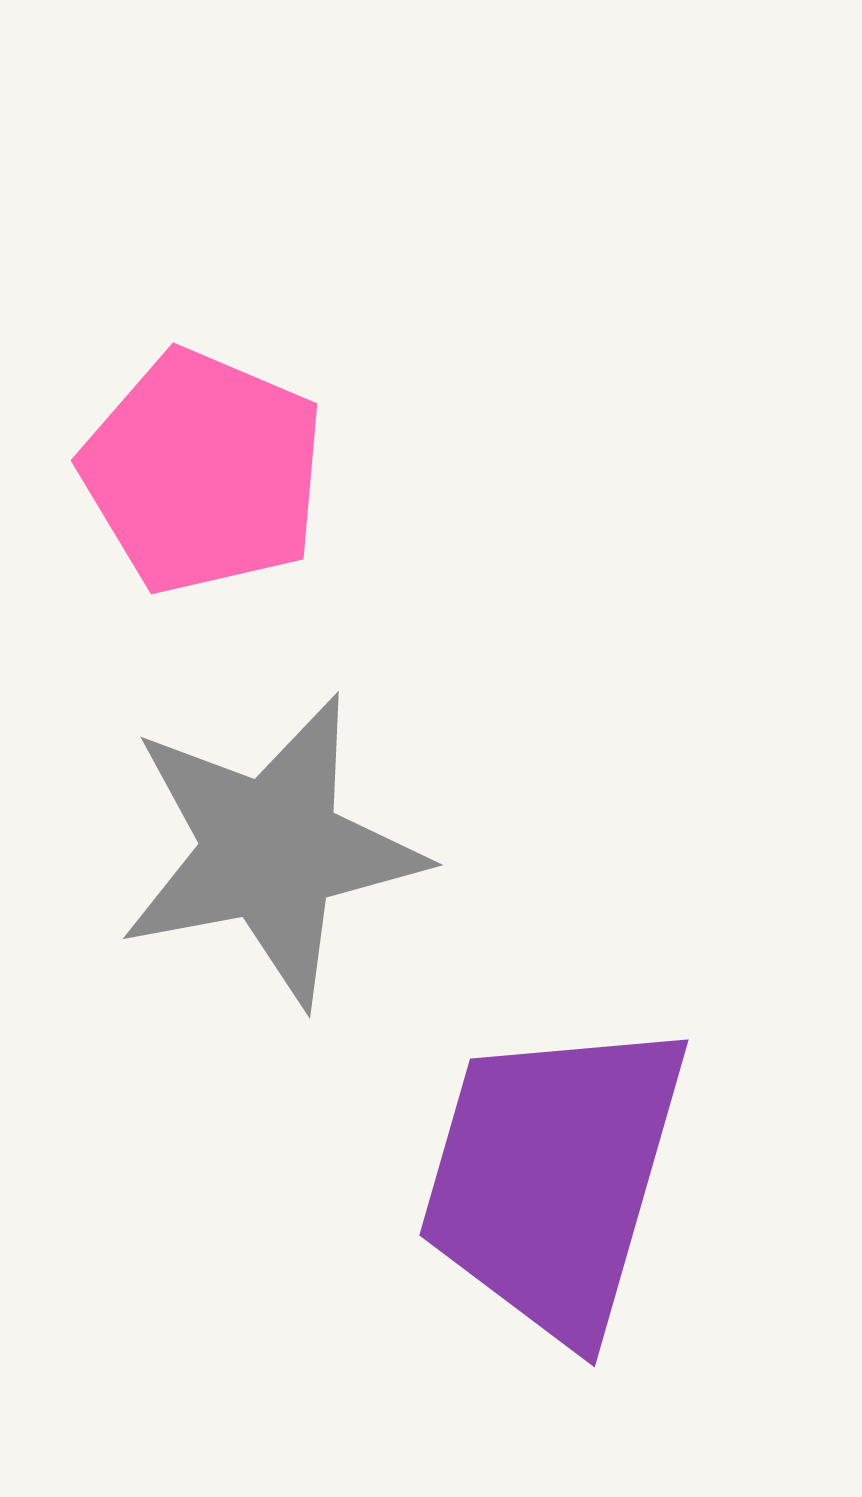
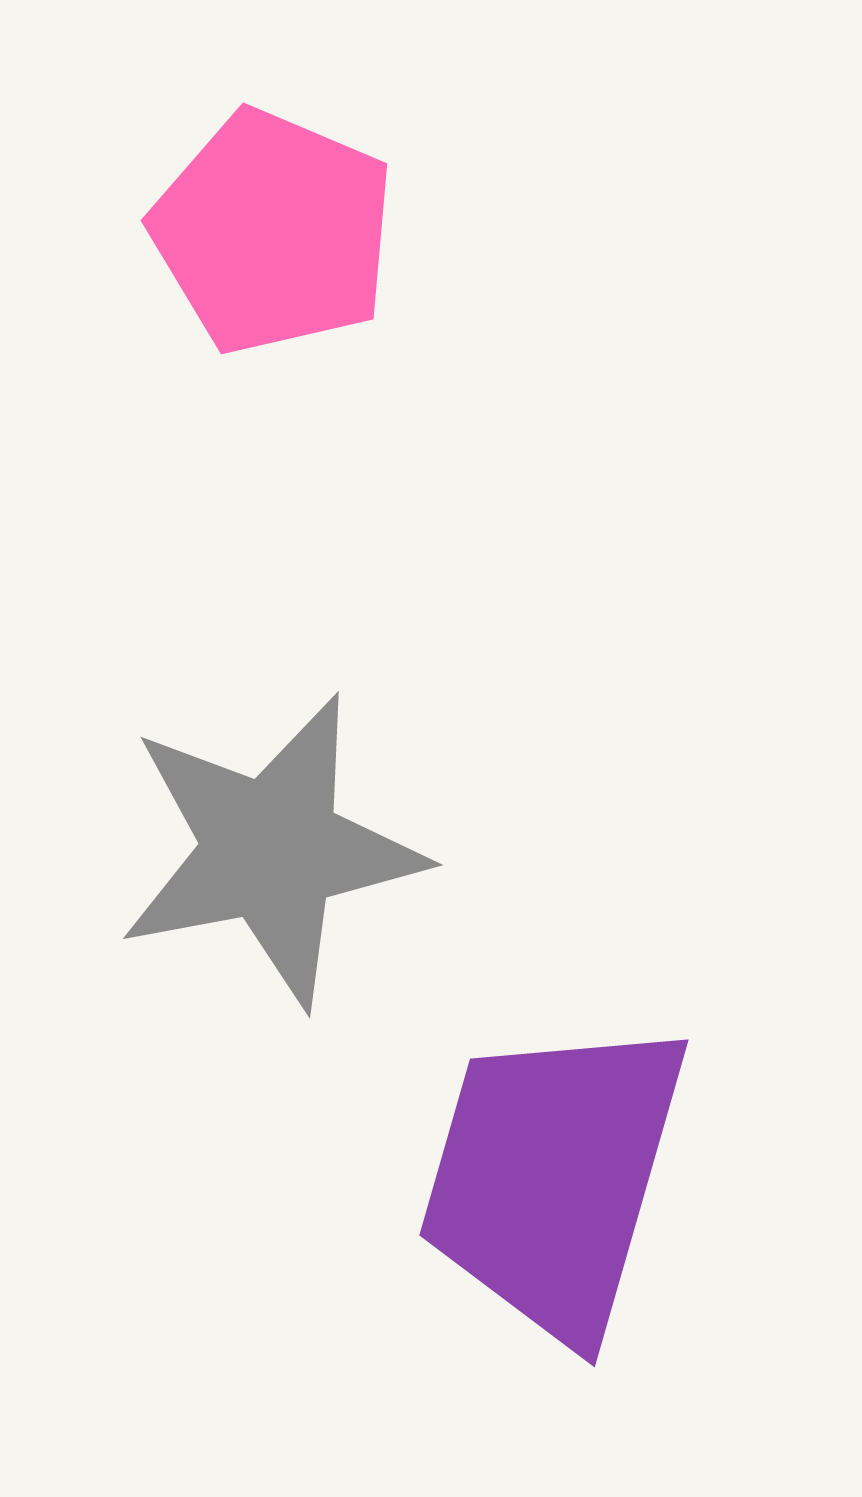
pink pentagon: moved 70 px right, 240 px up
